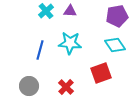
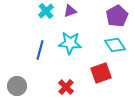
purple triangle: rotated 24 degrees counterclockwise
purple pentagon: rotated 20 degrees counterclockwise
gray circle: moved 12 px left
